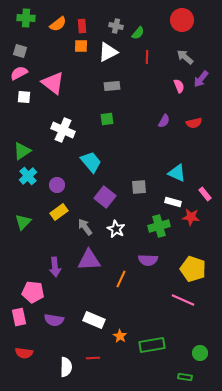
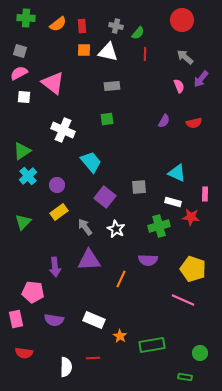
orange square at (81, 46): moved 3 px right, 4 px down
white triangle at (108, 52): rotated 40 degrees clockwise
red line at (147, 57): moved 2 px left, 3 px up
pink rectangle at (205, 194): rotated 40 degrees clockwise
pink rectangle at (19, 317): moved 3 px left, 2 px down
